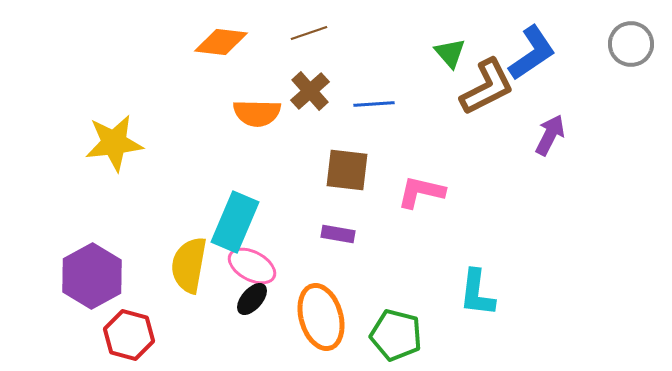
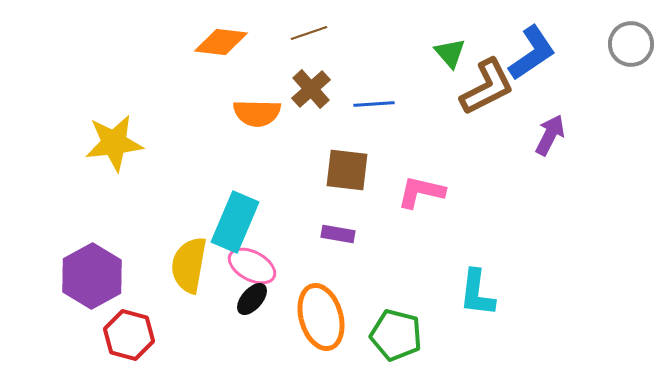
brown cross: moved 1 px right, 2 px up
